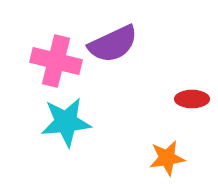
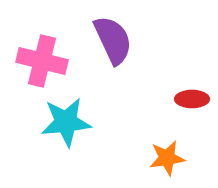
purple semicircle: moved 4 px up; rotated 90 degrees counterclockwise
pink cross: moved 14 px left
